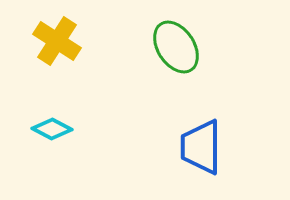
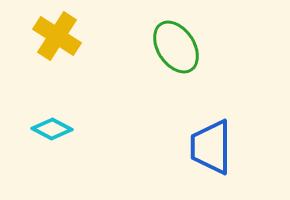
yellow cross: moved 5 px up
blue trapezoid: moved 10 px right
